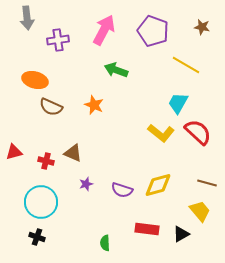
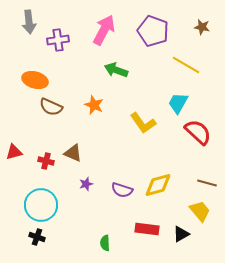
gray arrow: moved 2 px right, 4 px down
yellow L-shape: moved 18 px left, 10 px up; rotated 16 degrees clockwise
cyan circle: moved 3 px down
